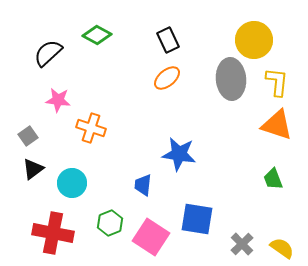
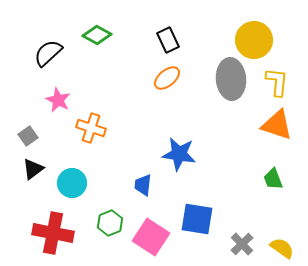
pink star: rotated 20 degrees clockwise
